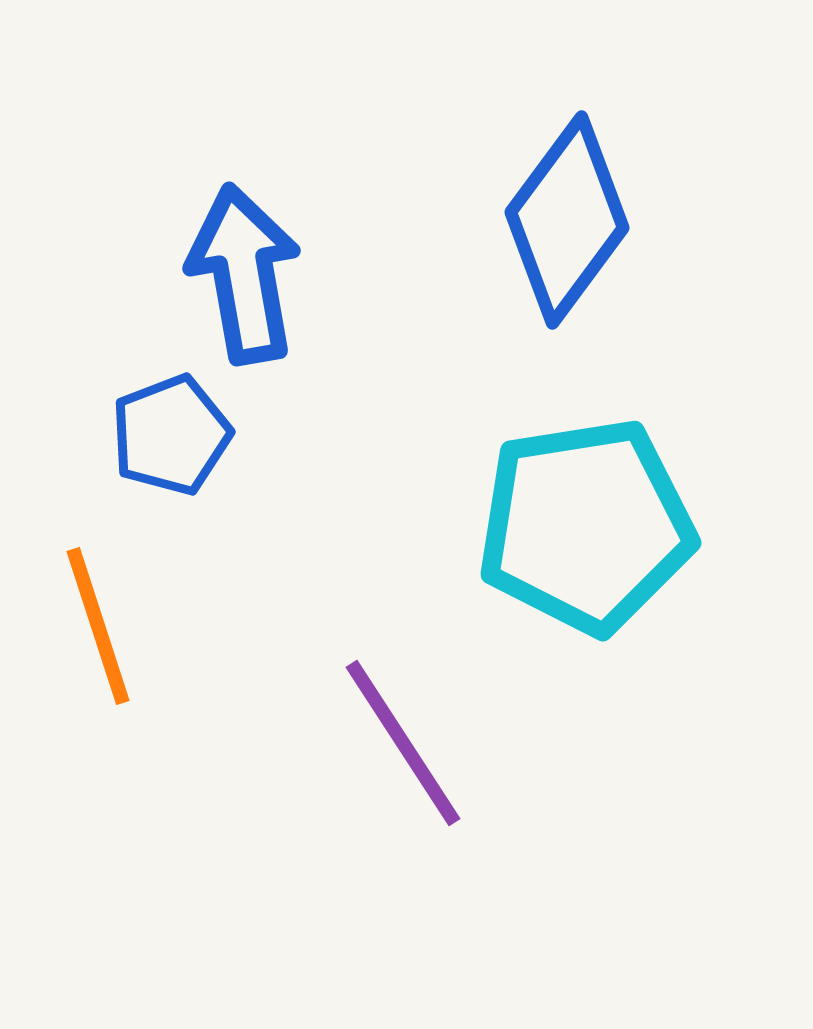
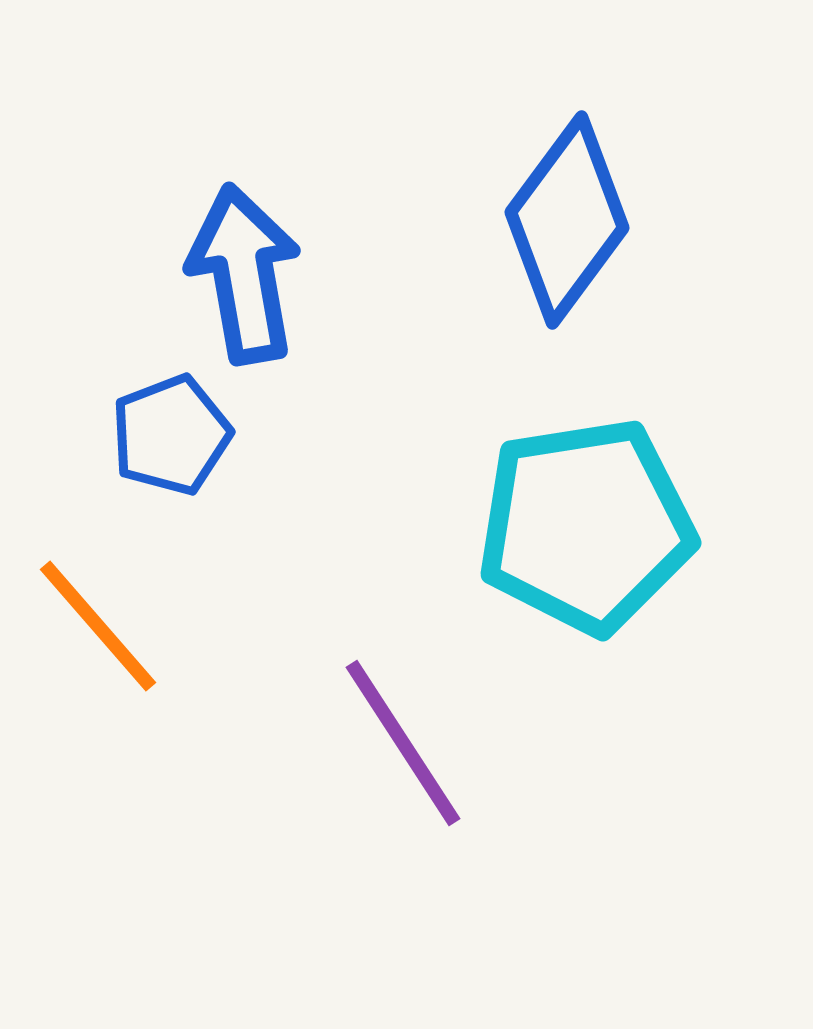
orange line: rotated 23 degrees counterclockwise
